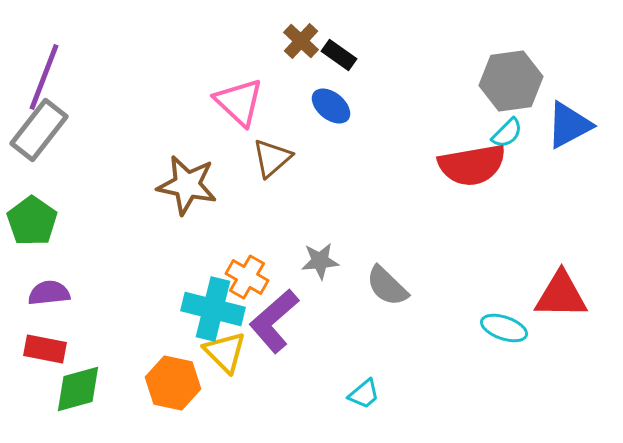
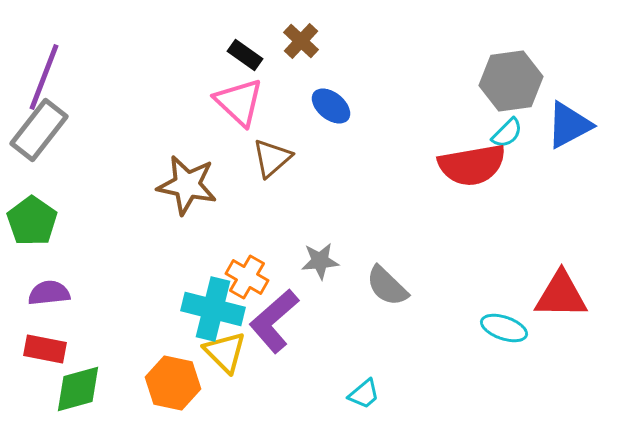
black rectangle: moved 94 px left
